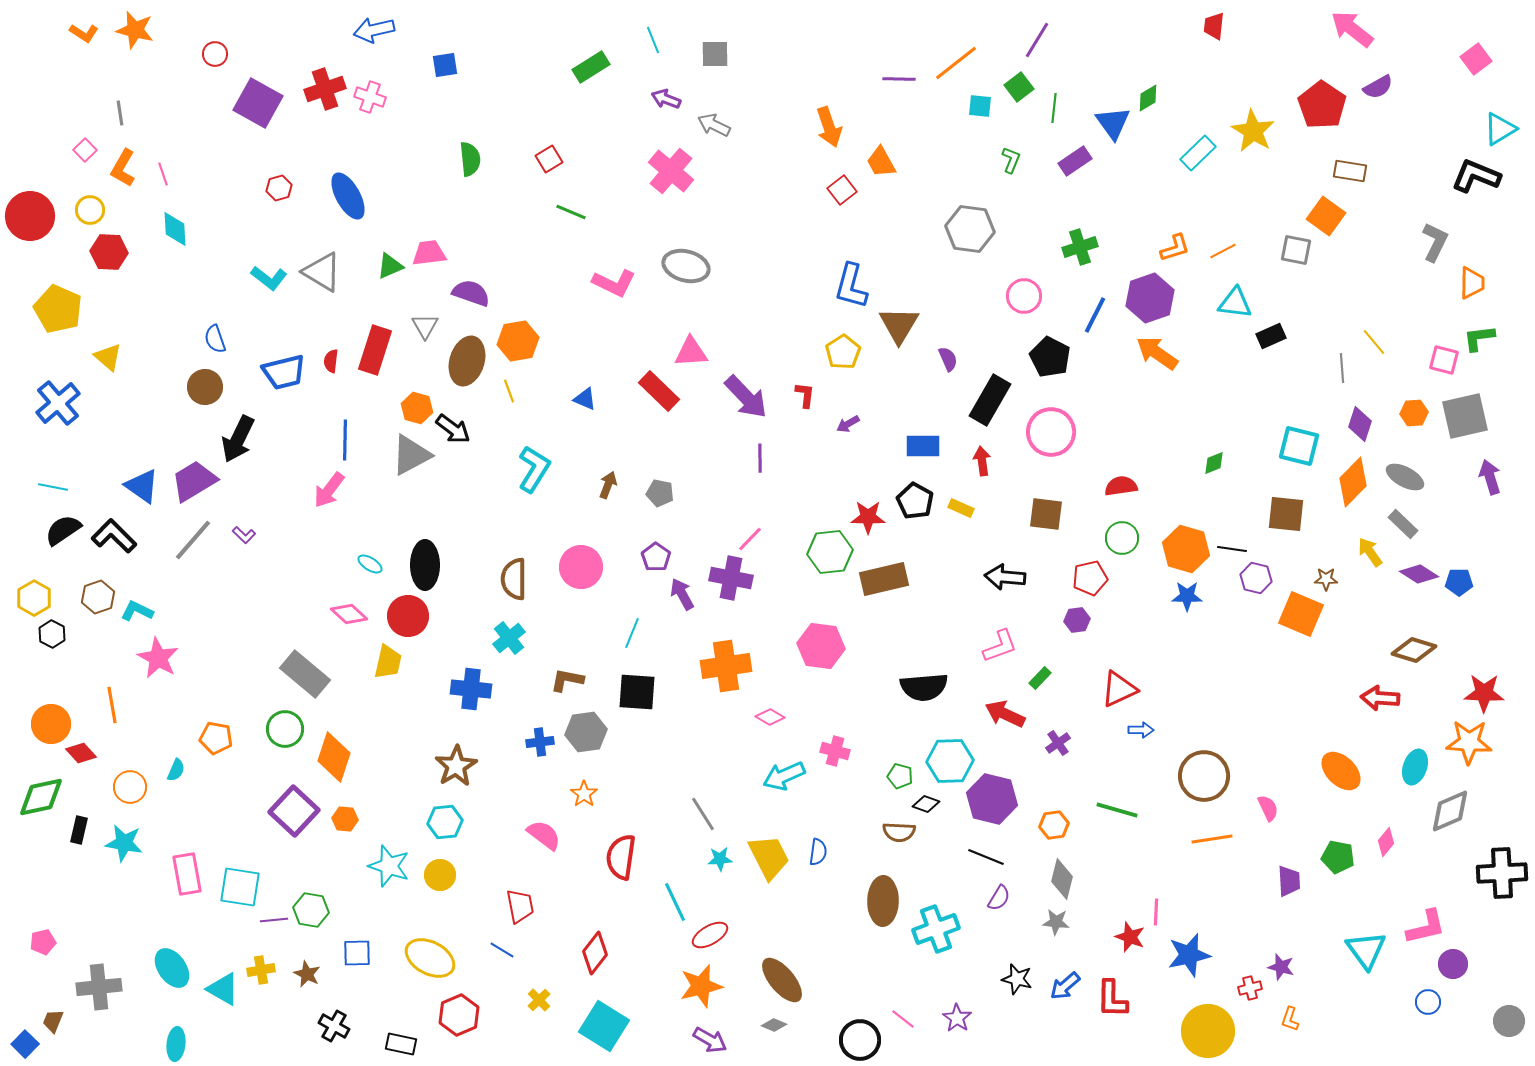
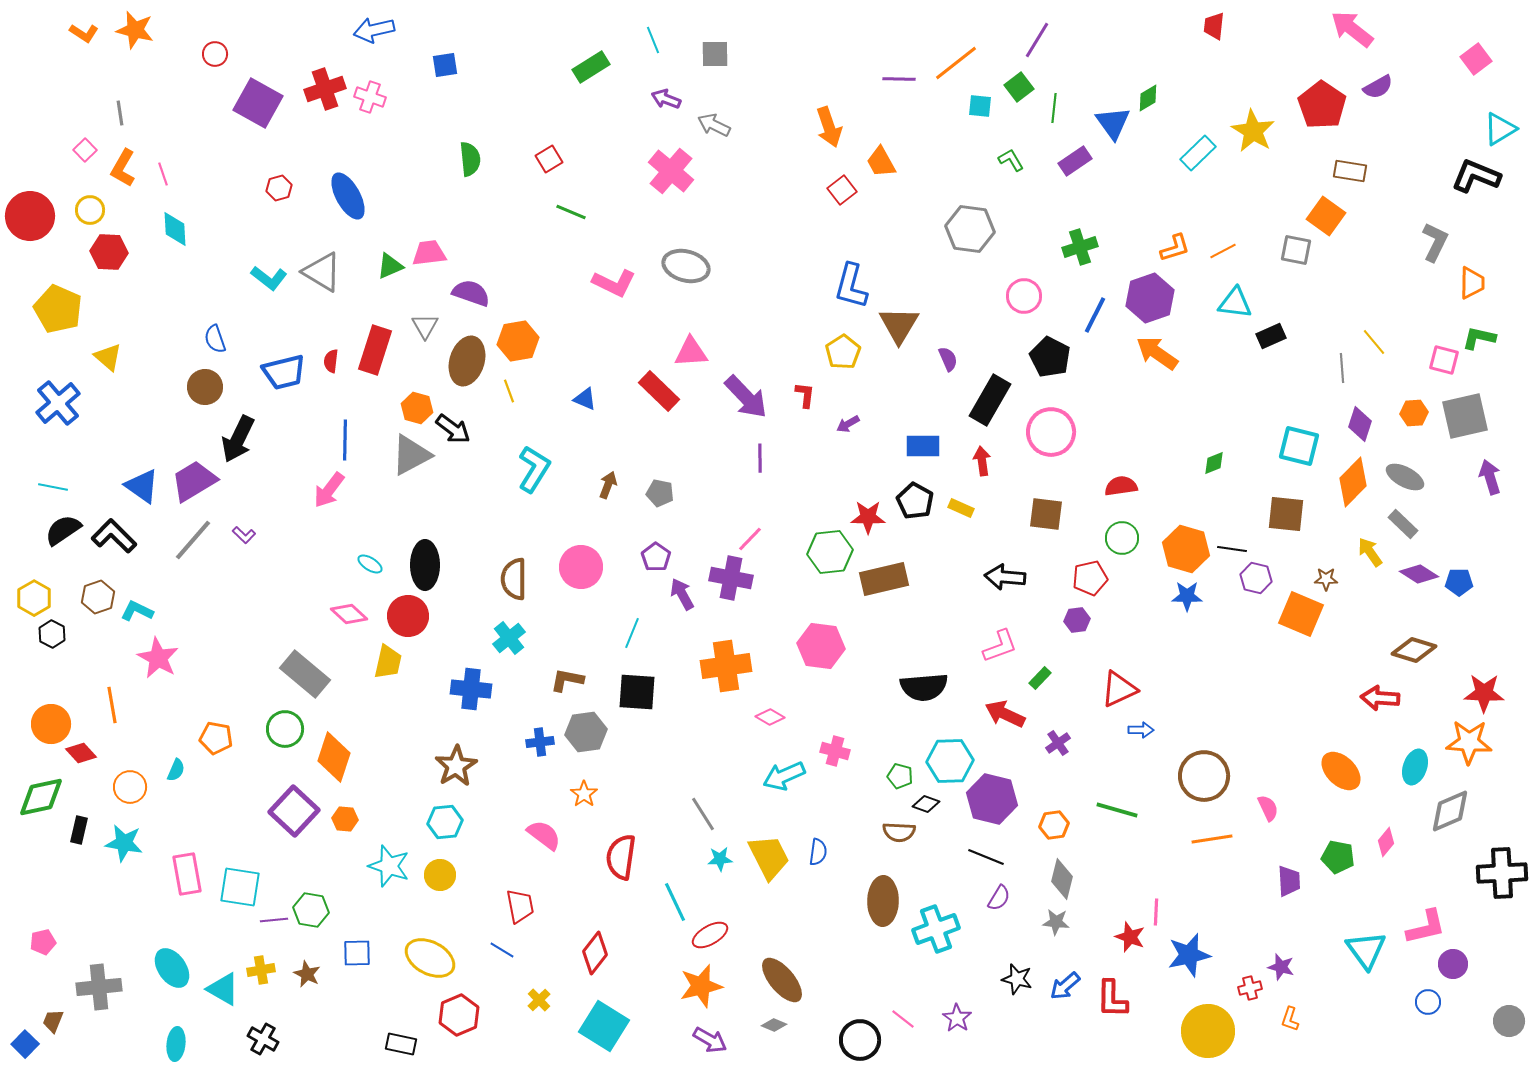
green L-shape at (1011, 160): rotated 52 degrees counterclockwise
green L-shape at (1479, 338): rotated 20 degrees clockwise
black cross at (334, 1026): moved 71 px left, 13 px down
